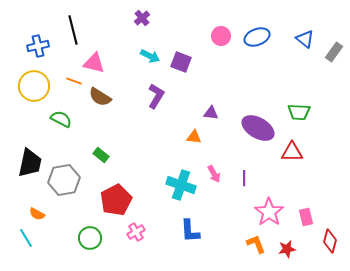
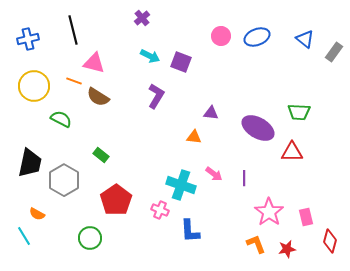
blue cross: moved 10 px left, 7 px up
brown semicircle: moved 2 px left
pink arrow: rotated 24 degrees counterclockwise
gray hexagon: rotated 20 degrees counterclockwise
red pentagon: rotated 8 degrees counterclockwise
pink cross: moved 24 px right, 22 px up; rotated 36 degrees counterclockwise
cyan line: moved 2 px left, 2 px up
